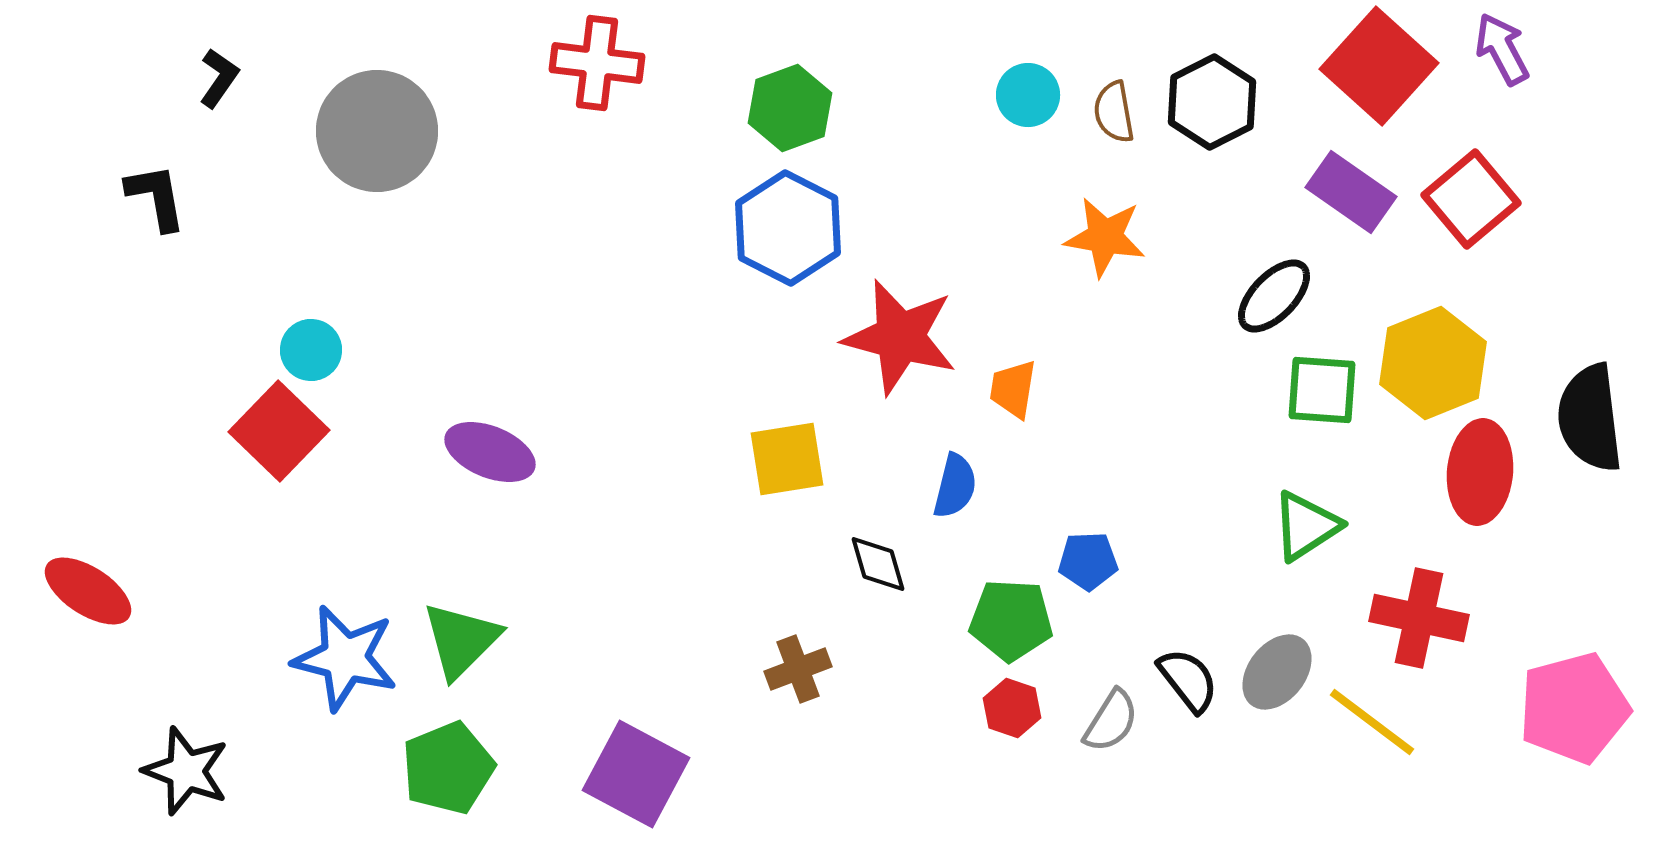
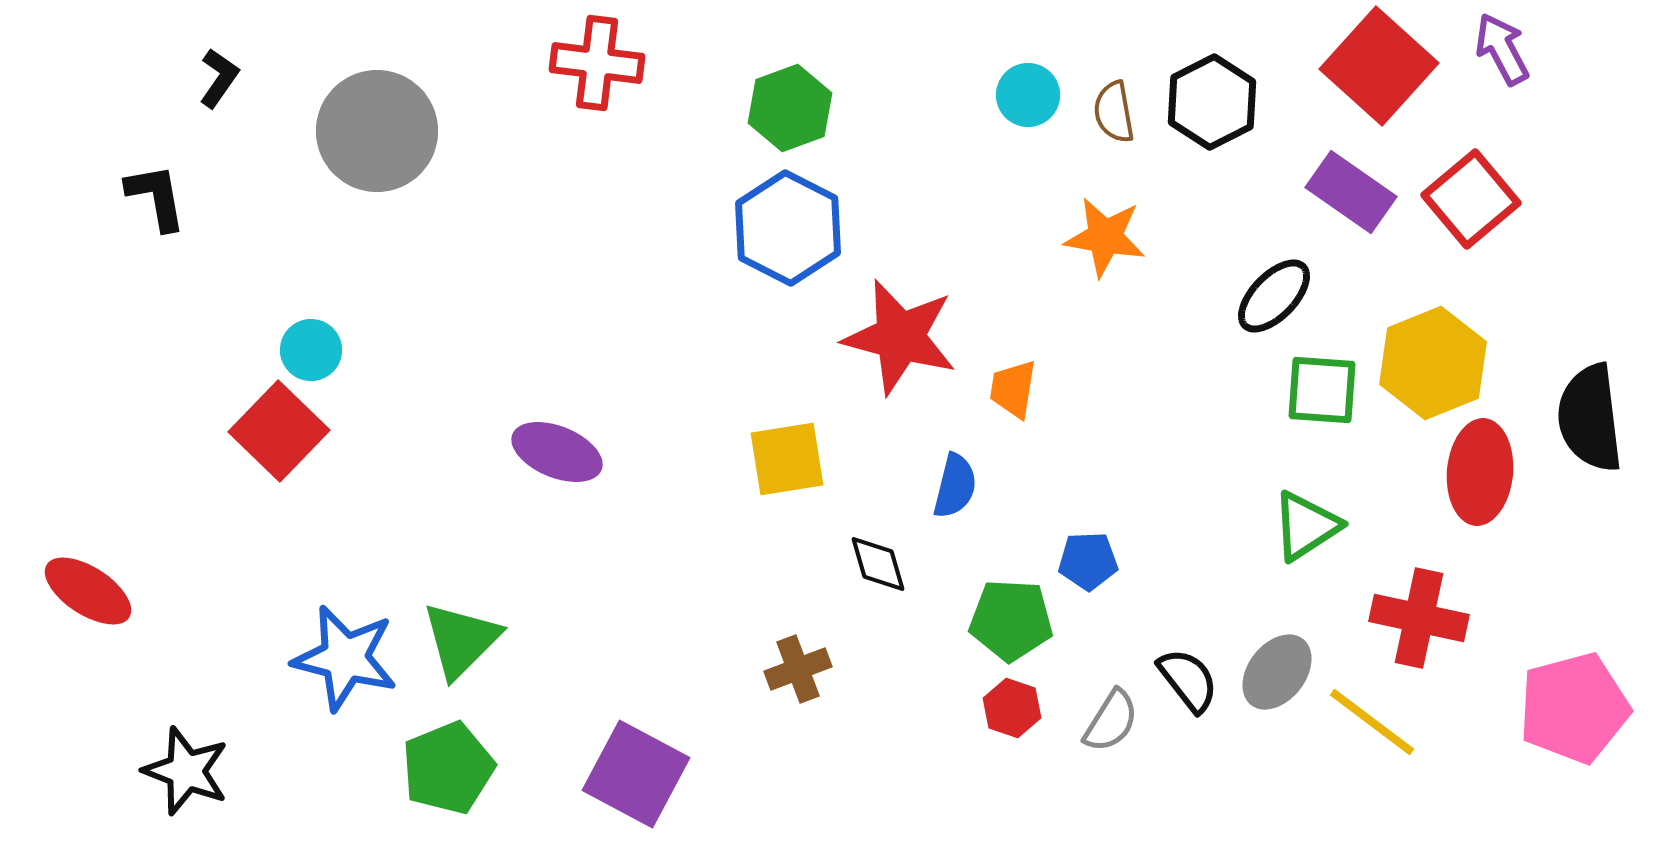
purple ellipse at (490, 452): moved 67 px right
